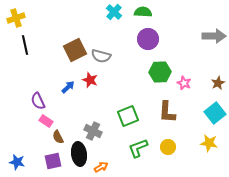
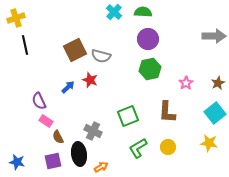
green hexagon: moved 10 px left, 3 px up; rotated 10 degrees counterclockwise
pink star: moved 2 px right; rotated 16 degrees clockwise
purple semicircle: moved 1 px right
green L-shape: rotated 10 degrees counterclockwise
